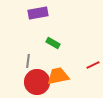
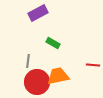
purple rectangle: rotated 18 degrees counterclockwise
red line: rotated 32 degrees clockwise
